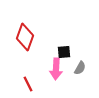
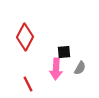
red diamond: rotated 8 degrees clockwise
